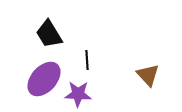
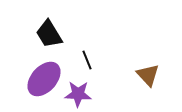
black line: rotated 18 degrees counterclockwise
